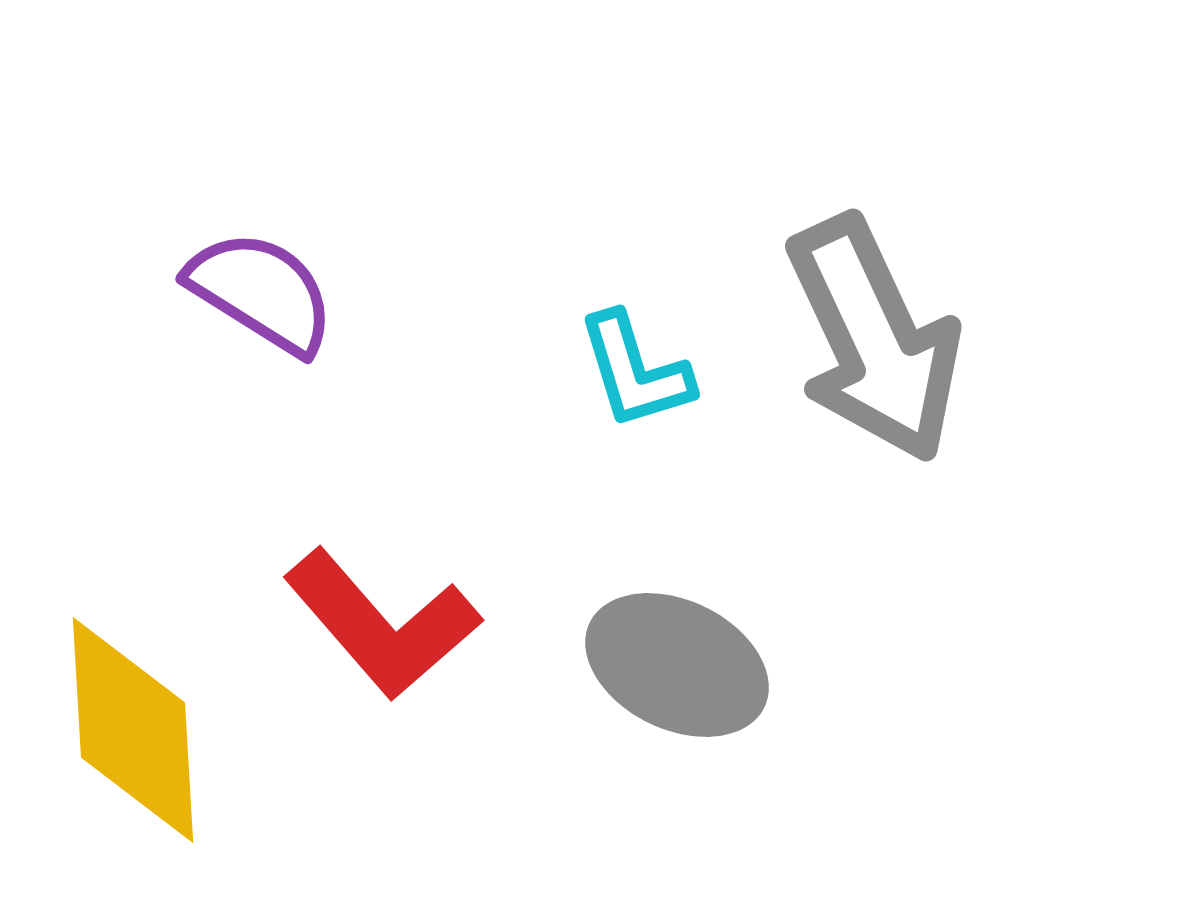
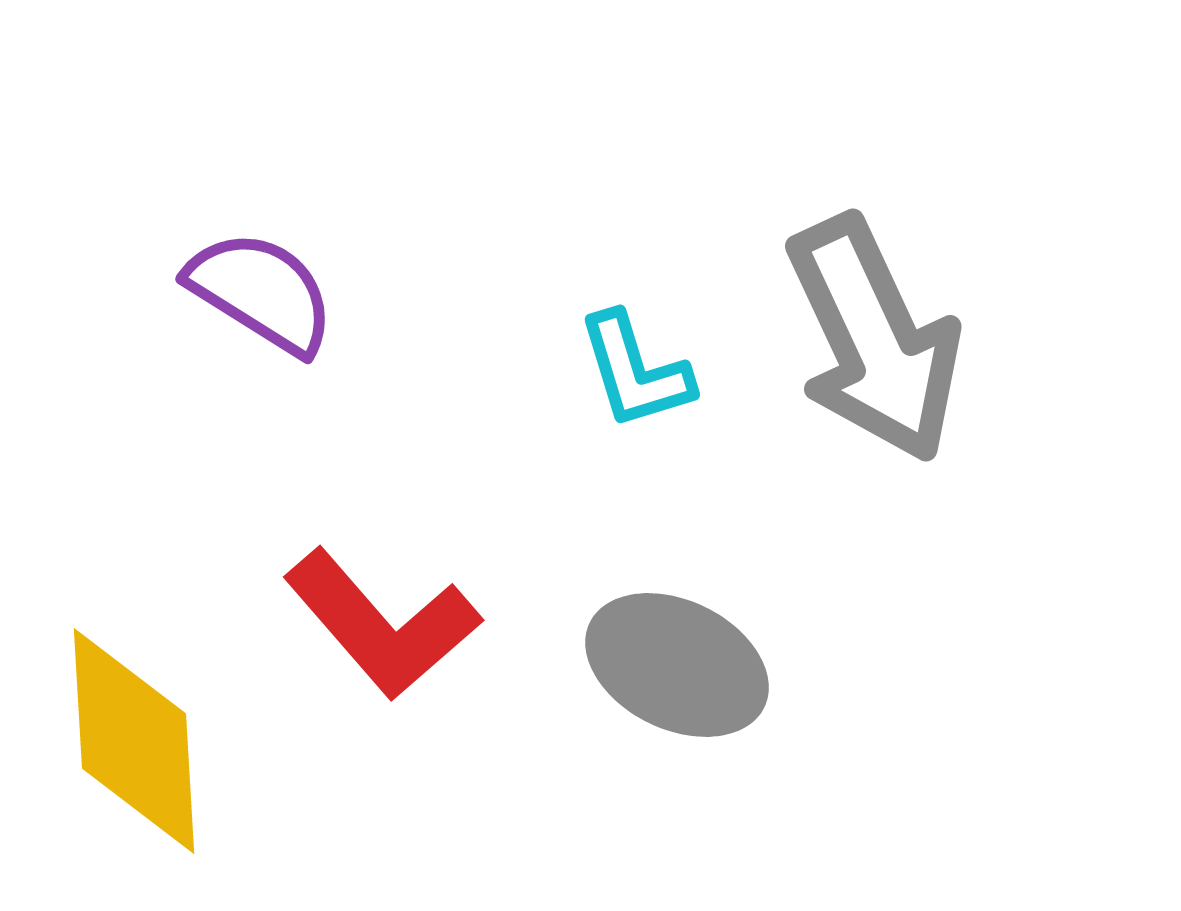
yellow diamond: moved 1 px right, 11 px down
